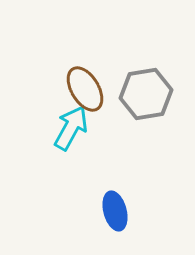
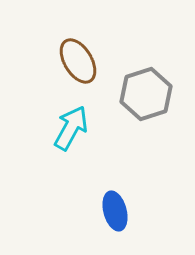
brown ellipse: moved 7 px left, 28 px up
gray hexagon: rotated 9 degrees counterclockwise
